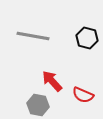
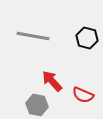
gray hexagon: moved 1 px left
